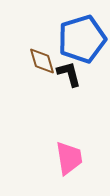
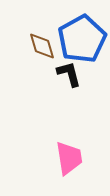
blue pentagon: rotated 12 degrees counterclockwise
brown diamond: moved 15 px up
